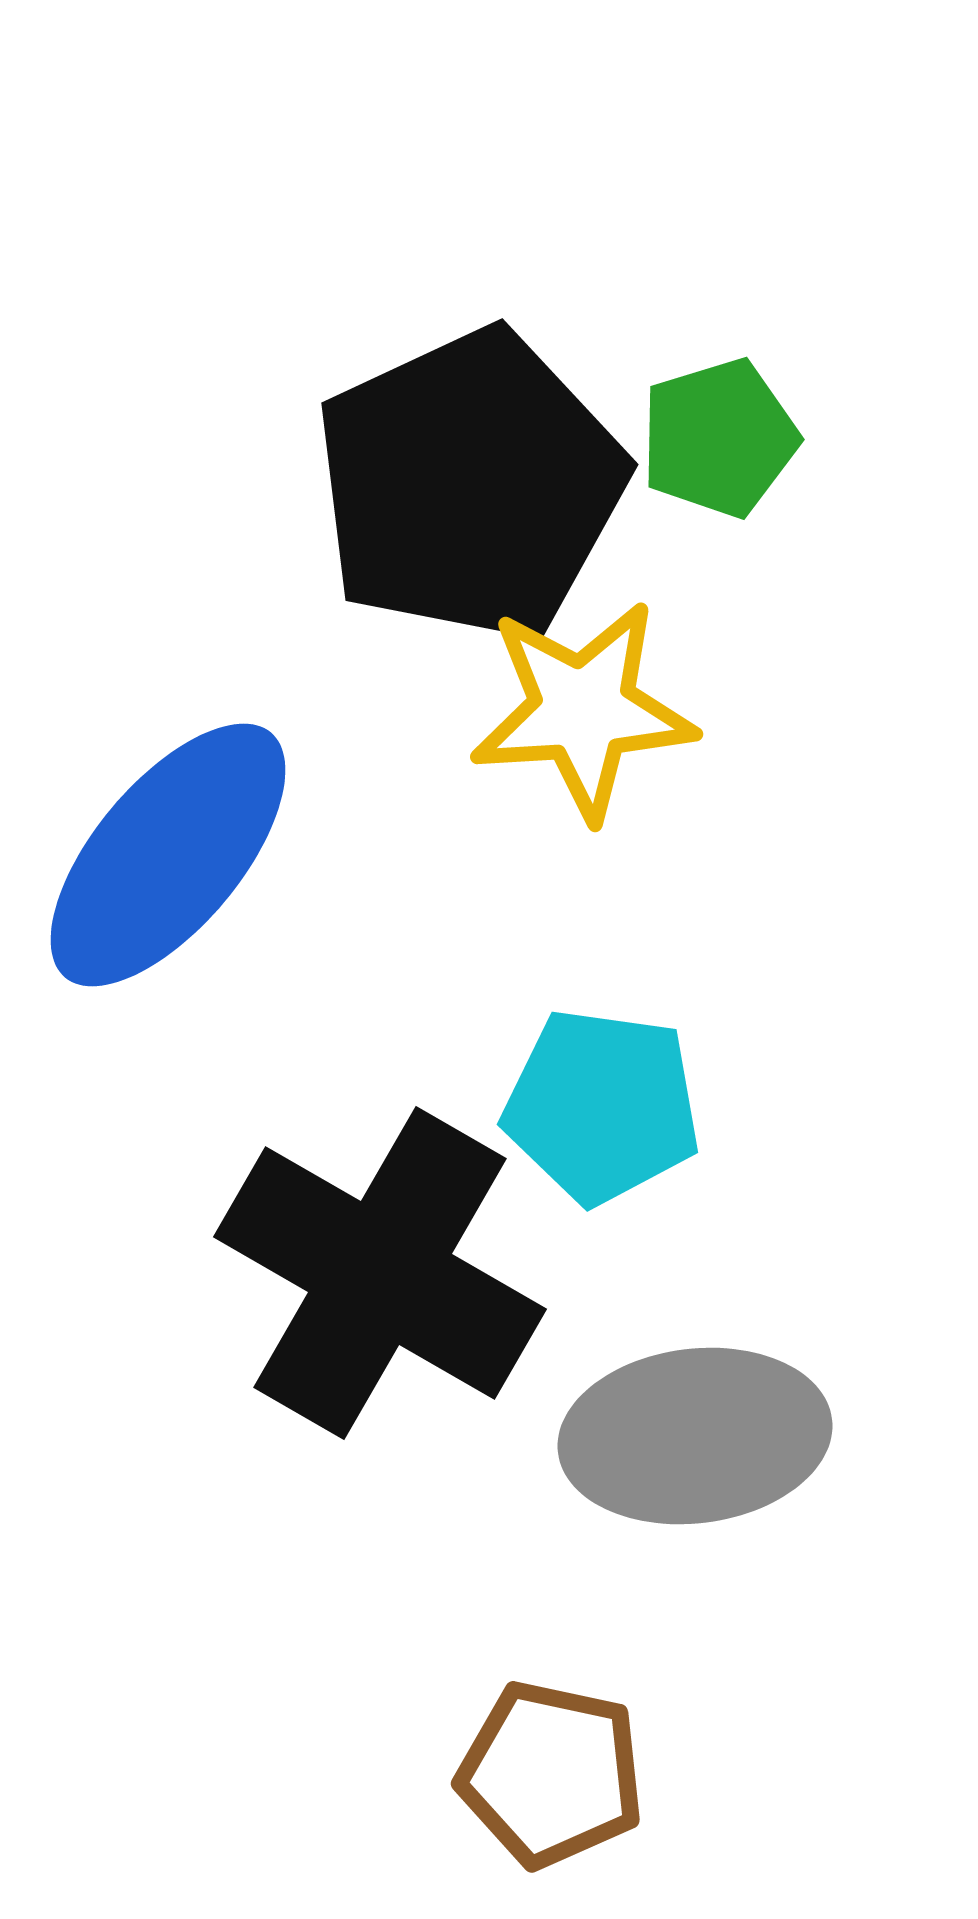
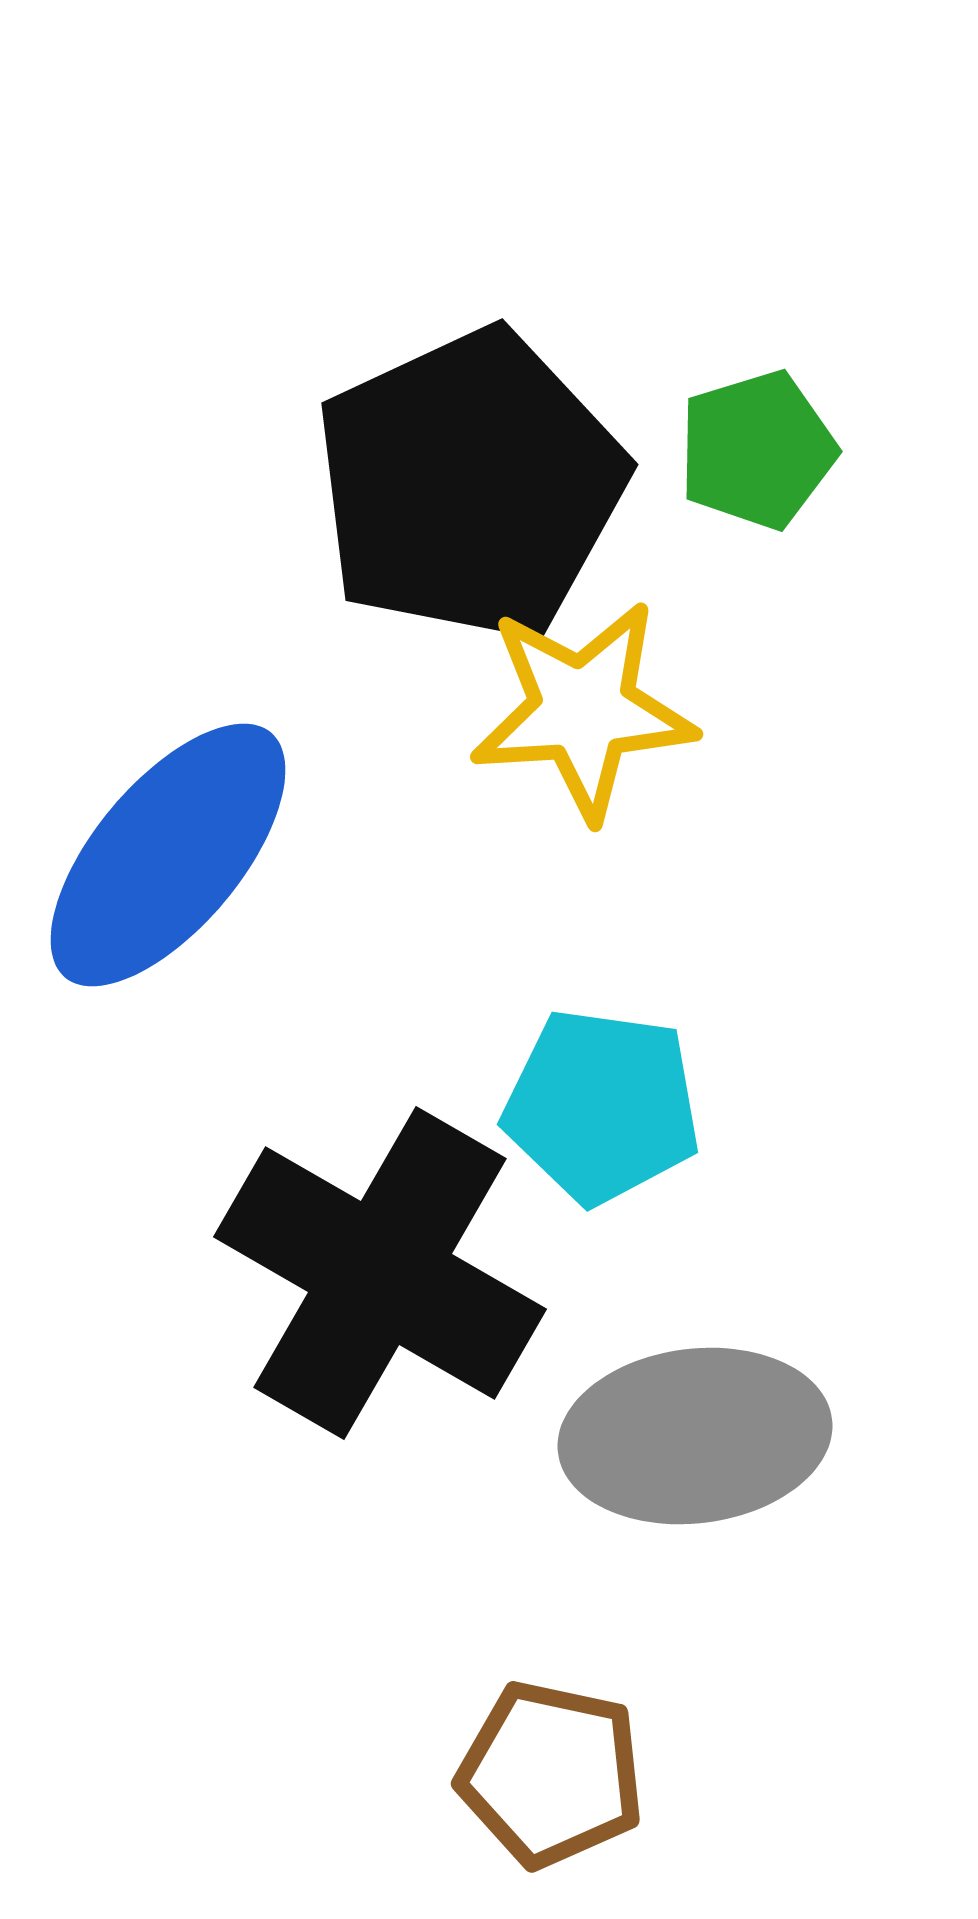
green pentagon: moved 38 px right, 12 px down
